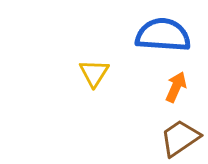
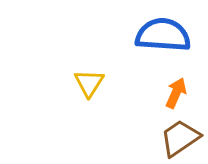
yellow triangle: moved 5 px left, 10 px down
orange arrow: moved 6 px down
